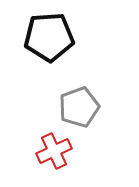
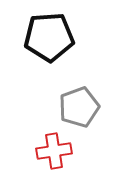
red cross: rotated 16 degrees clockwise
